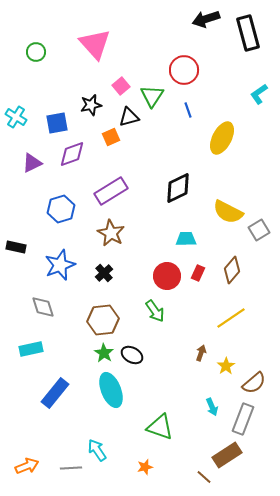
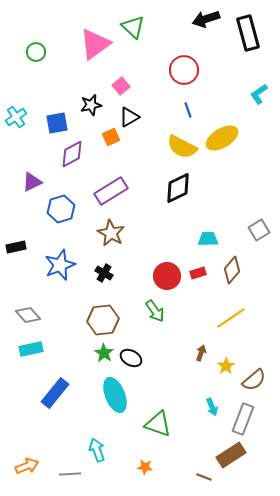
pink triangle at (95, 44): rotated 36 degrees clockwise
green triangle at (152, 96): moved 19 px left, 69 px up; rotated 20 degrees counterclockwise
cyan cross at (16, 117): rotated 25 degrees clockwise
black triangle at (129, 117): rotated 15 degrees counterclockwise
yellow ellipse at (222, 138): rotated 32 degrees clockwise
purple diamond at (72, 154): rotated 8 degrees counterclockwise
purple triangle at (32, 163): moved 19 px down
yellow semicircle at (228, 212): moved 46 px left, 65 px up
cyan trapezoid at (186, 239): moved 22 px right
black rectangle at (16, 247): rotated 24 degrees counterclockwise
black cross at (104, 273): rotated 18 degrees counterclockwise
red rectangle at (198, 273): rotated 49 degrees clockwise
gray diamond at (43, 307): moved 15 px left, 8 px down; rotated 25 degrees counterclockwise
black ellipse at (132, 355): moved 1 px left, 3 px down
brown semicircle at (254, 383): moved 3 px up
cyan ellipse at (111, 390): moved 4 px right, 5 px down
green triangle at (160, 427): moved 2 px left, 3 px up
cyan arrow at (97, 450): rotated 15 degrees clockwise
brown rectangle at (227, 455): moved 4 px right
orange star at (145, 467): rotated 21 degrees clockwise
gray line at (71, 468): moved 1 px left, 6 px down
brown line at (204, 477): rotated 21 degrees counterclockwise
